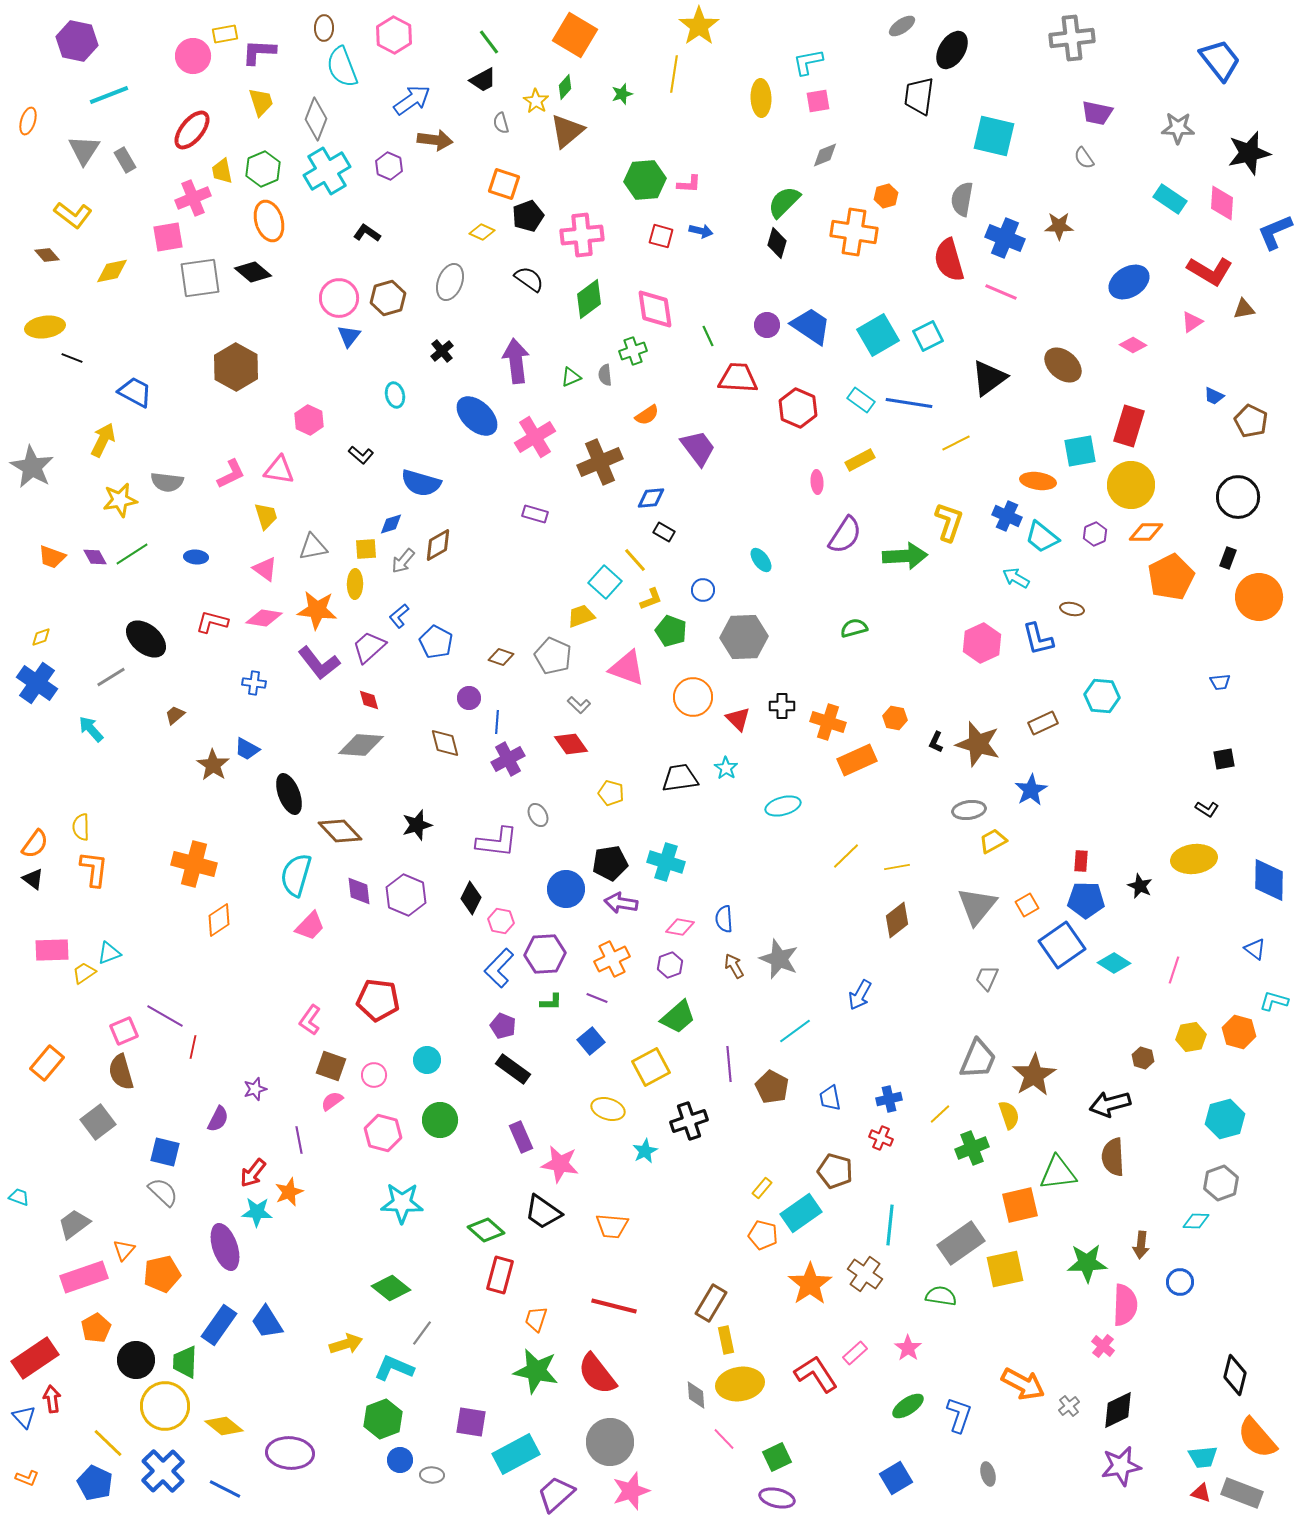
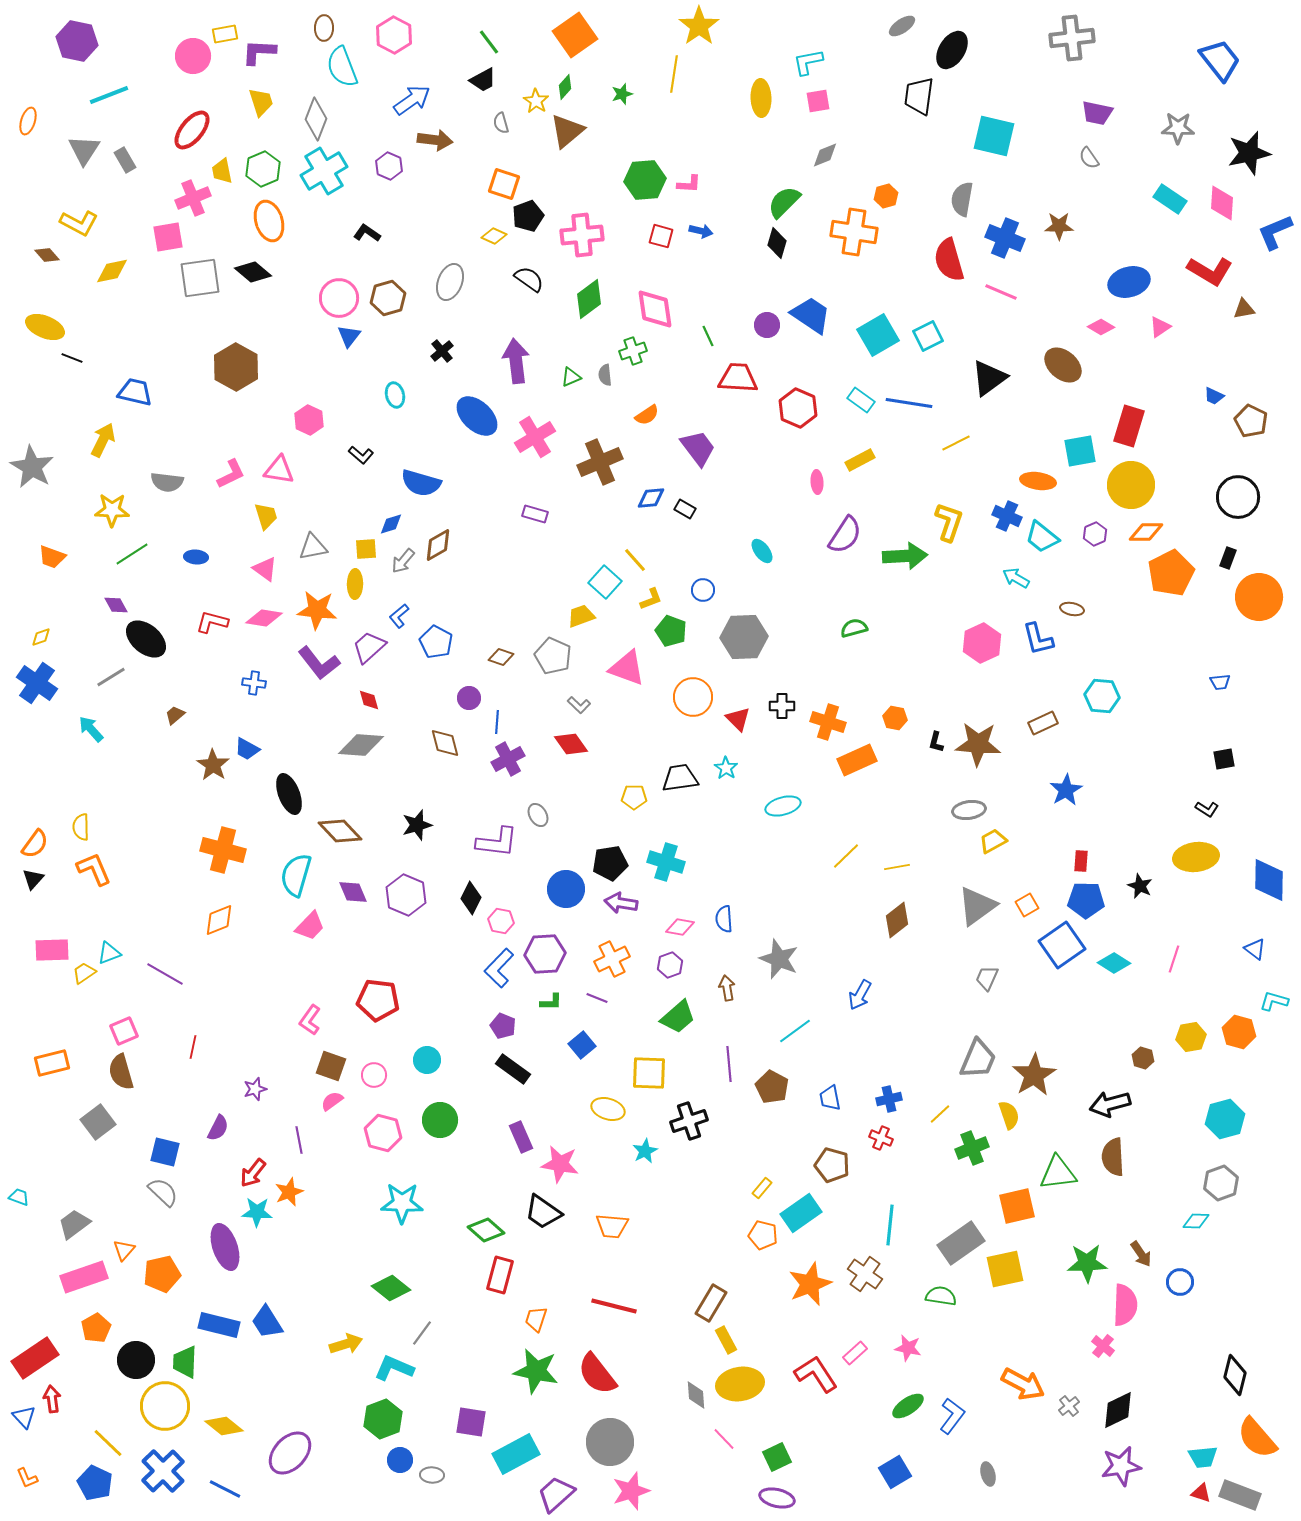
orange square at (575, 35): rotated 24 degrees clockwise
gray semicircle at (1084, 158): moved 5 px right
cyan cross at (327, 171): moved 3 px left
yellow L-shape at (73, 215): moved 6 px right, 8 px down; rotated 9 degrees counterclockwise
yellow diamond at (482, 232): moved 12 px right, 4 px down
blue ellipse at (1129, 282): rotated 15 degrees clockwise
pink triangle at (1192, 322): moved 32 px left, 5 px down
blue trapezoid at (811, 326): moved 11 px up
yellow ellipse at (45, 327): rotated 30 degrees clockwise
pink diamond at (1133, 345): moved 32 px left, 18 px up
blue trapezoid at (135, 392): rotated 15 degrees counterclockwise
yellow star at (120, 500): moved 8 px left, 10 px down; rotated 12 degrees clockwise
black rectangle at (664, 532): moved 21 px right, 23 px up
purple diamond at (95, 557): moved 21 px right, 48 px down
cyan ellipse at (761, 560): moved 1 px right, 9 px up
orange pentagon at (1171, 577): moved 4 px up
black L-shape at (936, 742): rotated 10 degrees counterclockwise
brown star at (978, 744): rotated 12 degrees counterclockwise
blue star at (1031, 790): moved 35 px right
yellow pentagon at (611, 793): moved 23 px right, 4 px down; rotated 15 degrees counterclockwise
yellow ellipse at (1194, 859): moved 2 px right, 2 px up
orange cross at (194, 864): moved 29 px right, 14 px up
orange L-shape at (94, 869): rotated 30 degrees counterclockwise
black triangle at (33, 879): rotated 35 degrees clockwise
purple diamond at (359, 891): moved 6 px left, 1 px down; rotated 16 degrees counterclockwise
gray triangle at (977, 906): rotated 15 degrees clockwise
orange diamond at (219, 920): rotated 12 degrees clockwise
brown arrow at (734, 966): moved 7 px left, 22 px down; rotated 20 degrees clockwise
pink line at (1174, 970): moved 11 px up
purple line at (165, 1016): moved 42 px up
blue square at (591, 1041): moved 9 px left, 4 px down
orange rectangle at (47, 1063): moved 5 px right; rotated 36 degrees clockwise
yellow square at (651, 1067): moved 2 px left, 6 px down; rotated 30 degrees clockwise
purple semicircle at (218, 1119): moved 9 px down
brown pentagon at (835, 1171): moved 3 px left, 6 px up
orange square at (1020, 1205): moved 3 px left, 1 px down
brown arrow at (1141, 1245): moved 9 px down; rotated 40 degrees counterclockwise
orange star at (810, 1284): rotated 12 degrees clockwise
blue rectangle at (219, 1325): rotated 69 degrees clockwise
yellow rectangle at (726, 1340): rotated 16 degrees counterclockwise
pink star at (908, 1348): rotated 24 degrees counterclockwise
blue L-shape at (959, 1415): moved 7 px left, 1 px down; rotated 18 degrees clockwise
purple ellipse at (290, 1453): rotated 51 degrees counterclockwise
orange L-shape at (27, 1478): rotated 45 degrees clockwise
blue square at (896, 1478): moved 1 px left, 6 px up
gray rectangle at (1242, 1493): moved 2 px left, 2 px down
